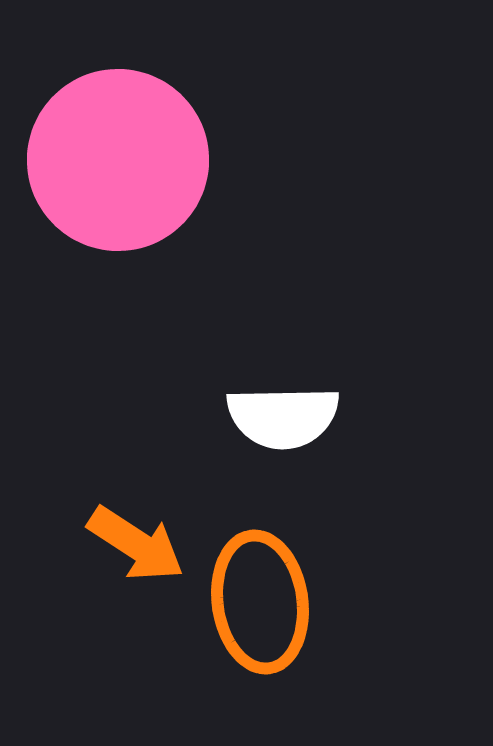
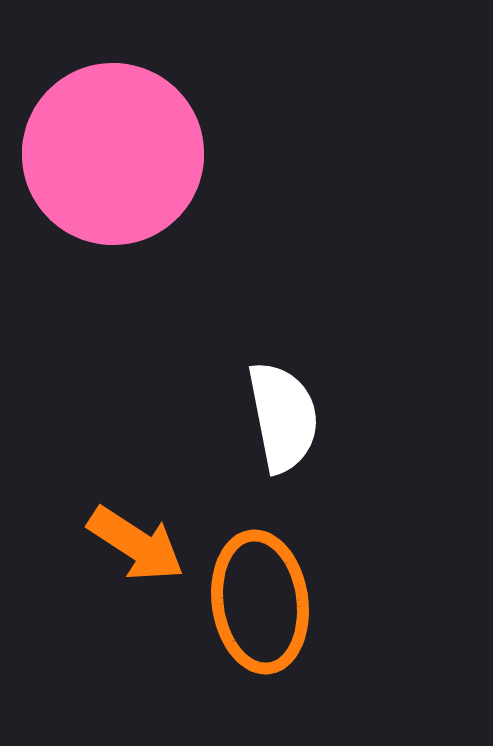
pink circle: moved 5 px left, 6 px up
white semicircle: rotated 100 degrees counterclockwise
